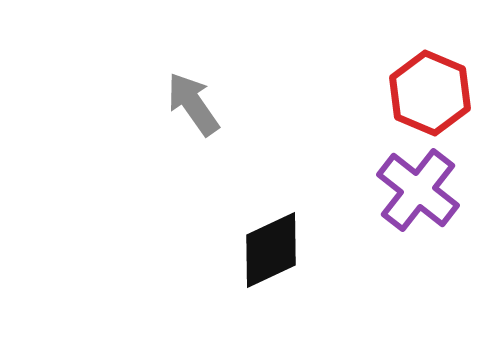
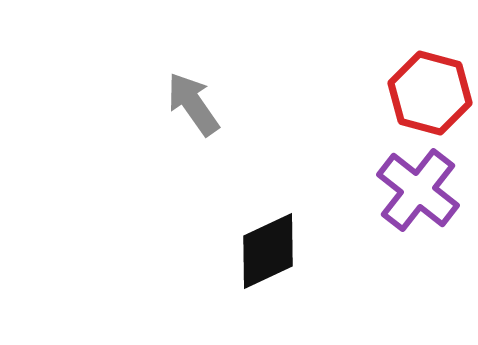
red hexagon: rotated 8 degrees counterclockwise
black diamond: moved 3 px left, 1 px down
